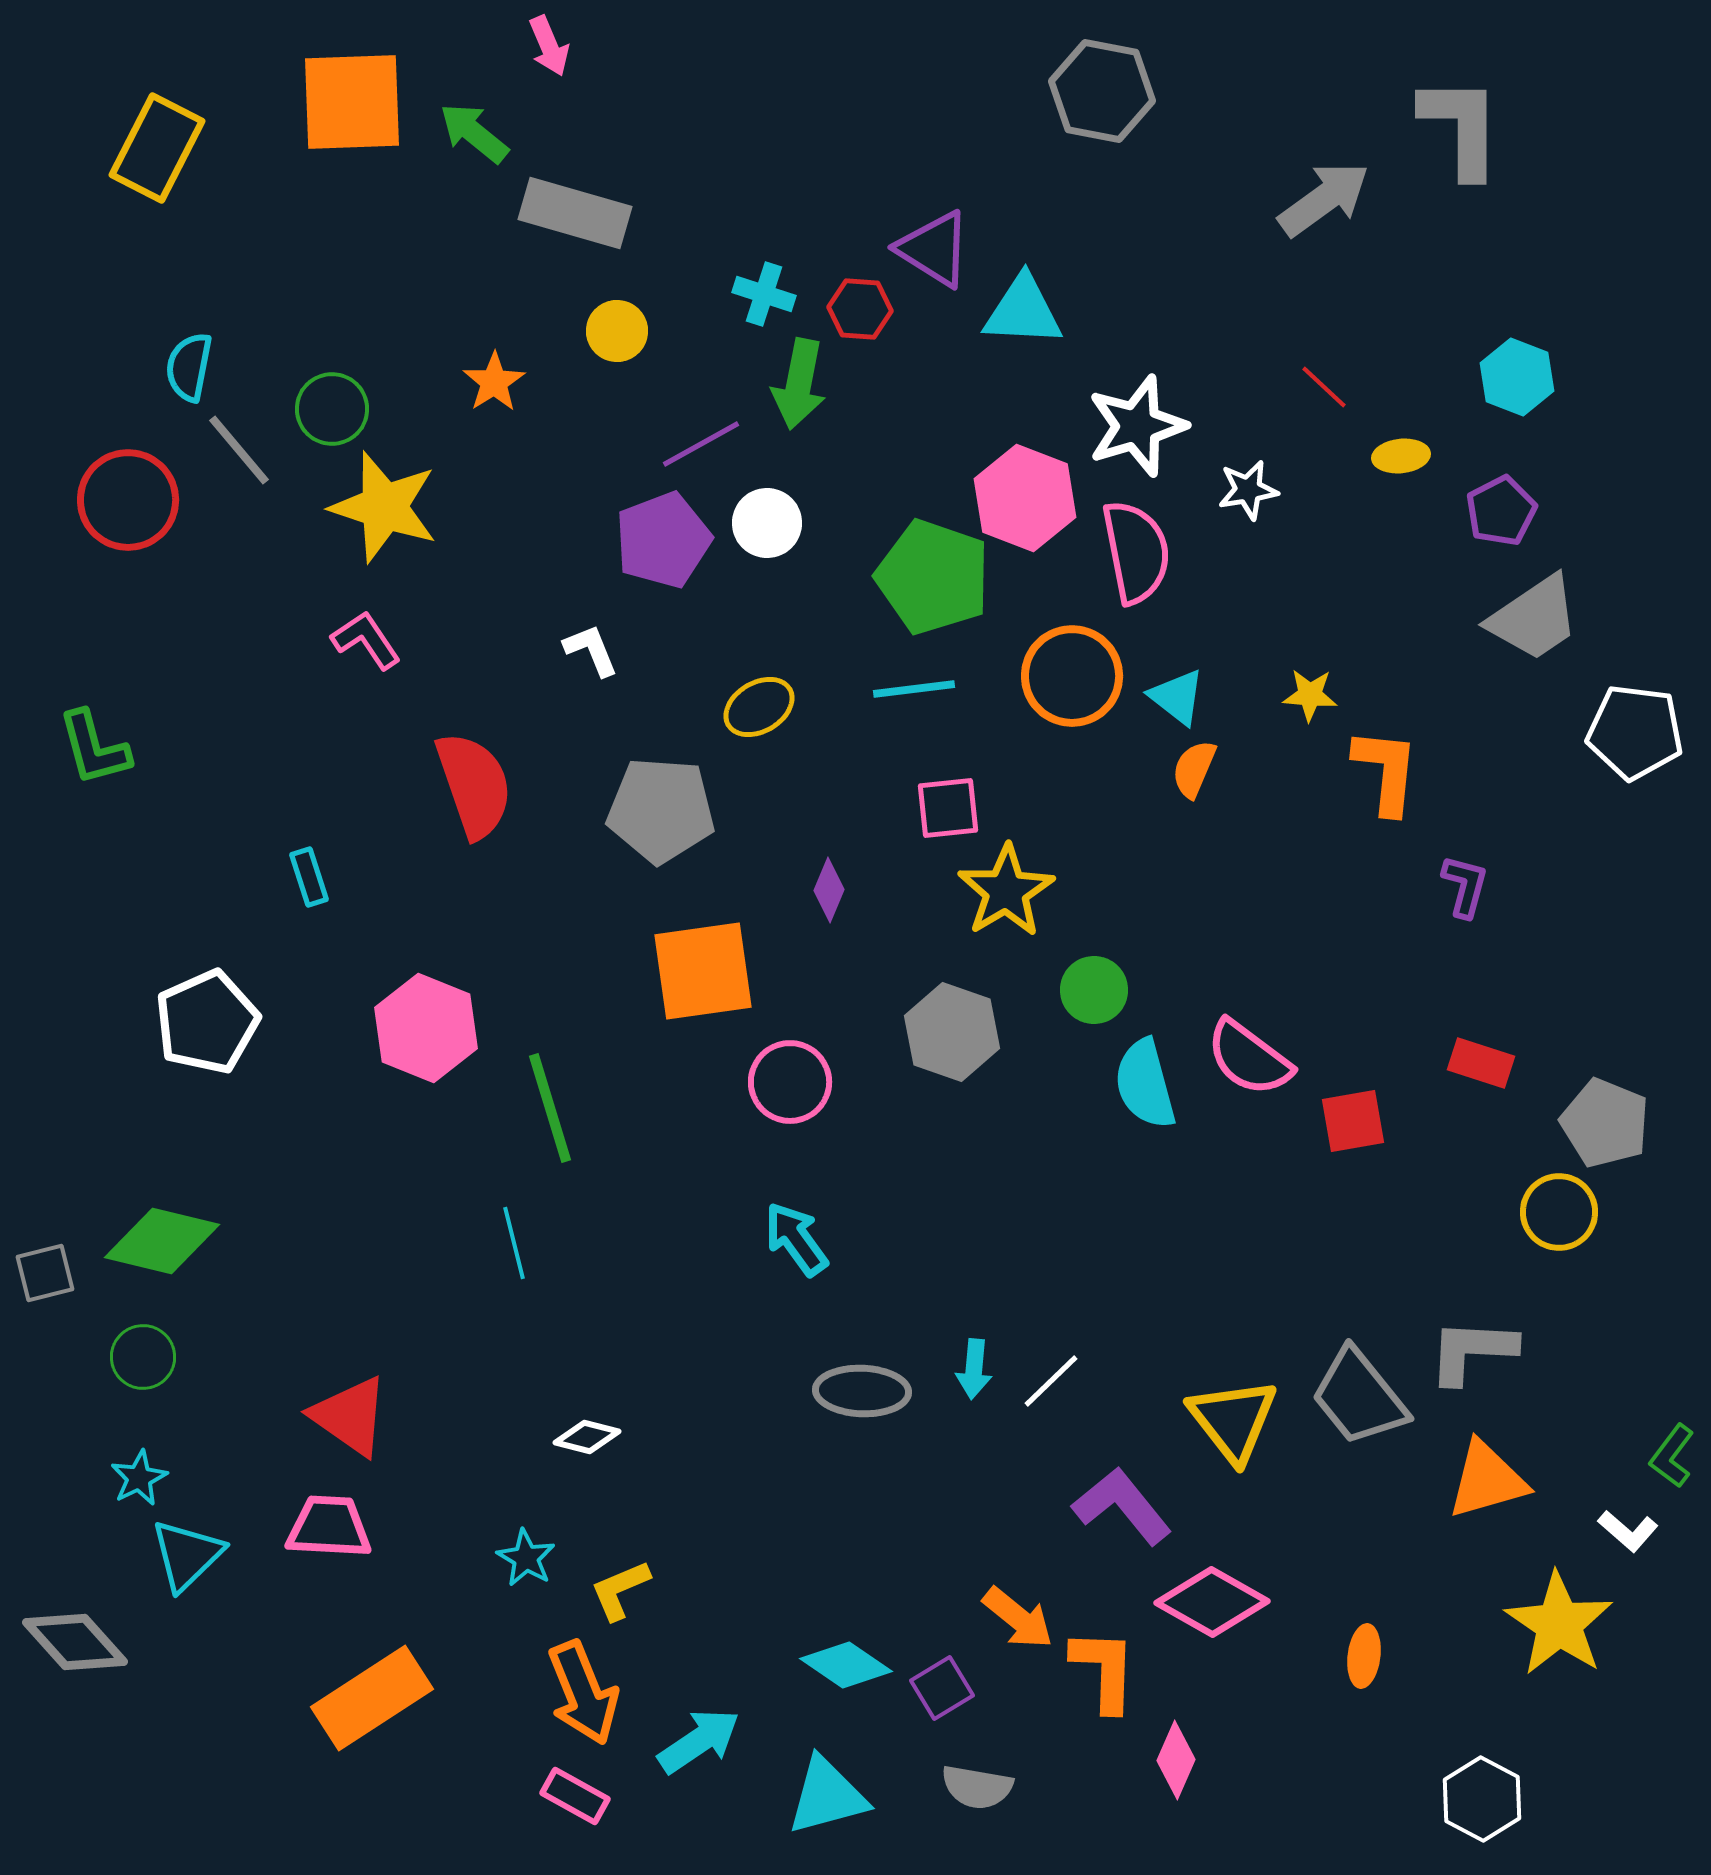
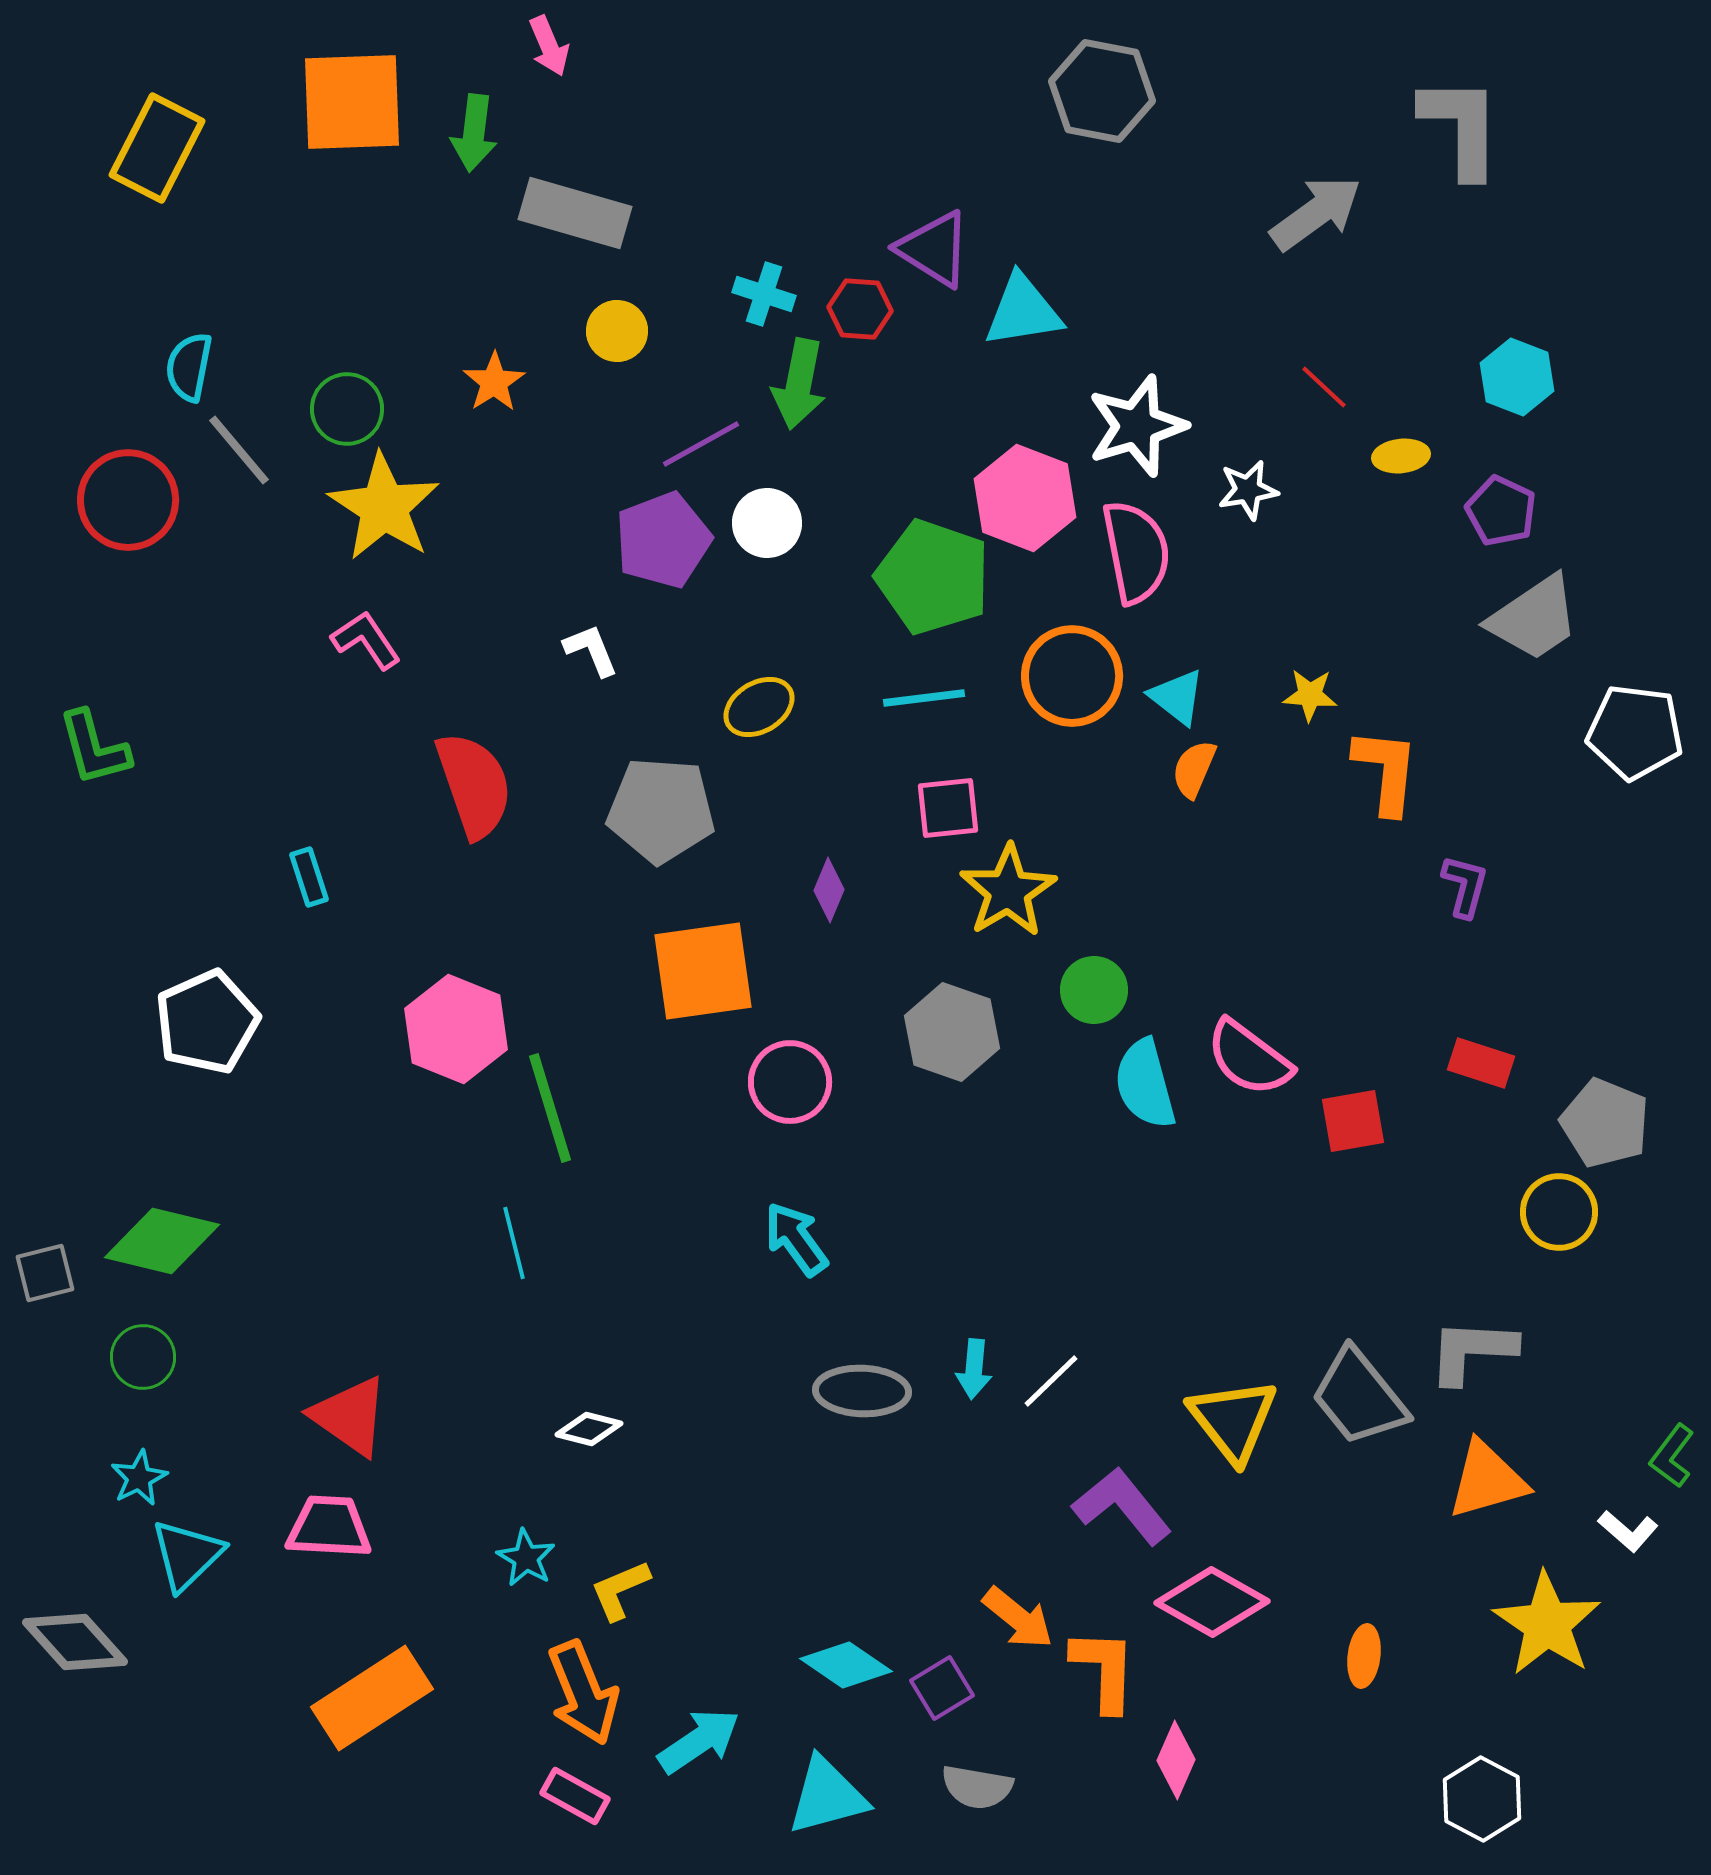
green arrow at (474, 133): rotated 122 degrees counterclockwise
gray arrow at (1324, 199): moved 8 px left, 14 px down
cyan triangle at (1023, 311): rotated 12 degrees counterclockwise
green circle at (332, 409): moved 15 px right
yellow star at (384, 507): rotated 15 degrees clockwise
purple pentagon at (1501, 511): rotated 20 degrees counterclockwise
cyan line at (914, 689): moved 10 px right, 9 px down
yellow star at (1006, 891): moved 2 px right
pink hexagon at (426, 1028): moved 30 px right, 1 px down
white diamond at (587, 1437): moved 2 px right, 8 px up
yellow star at (1559, 1624): moved 12 px left
